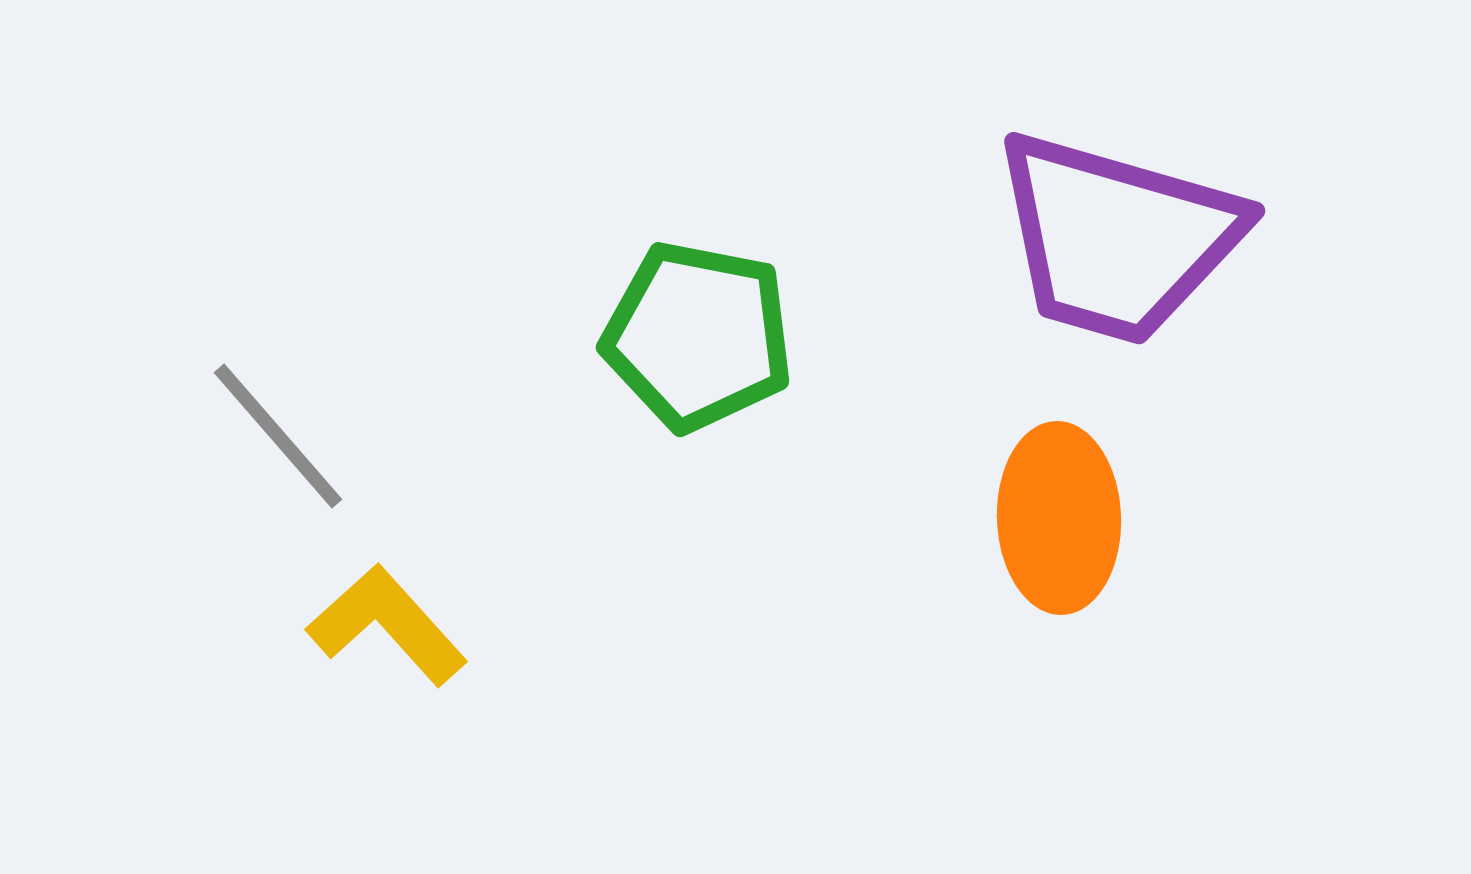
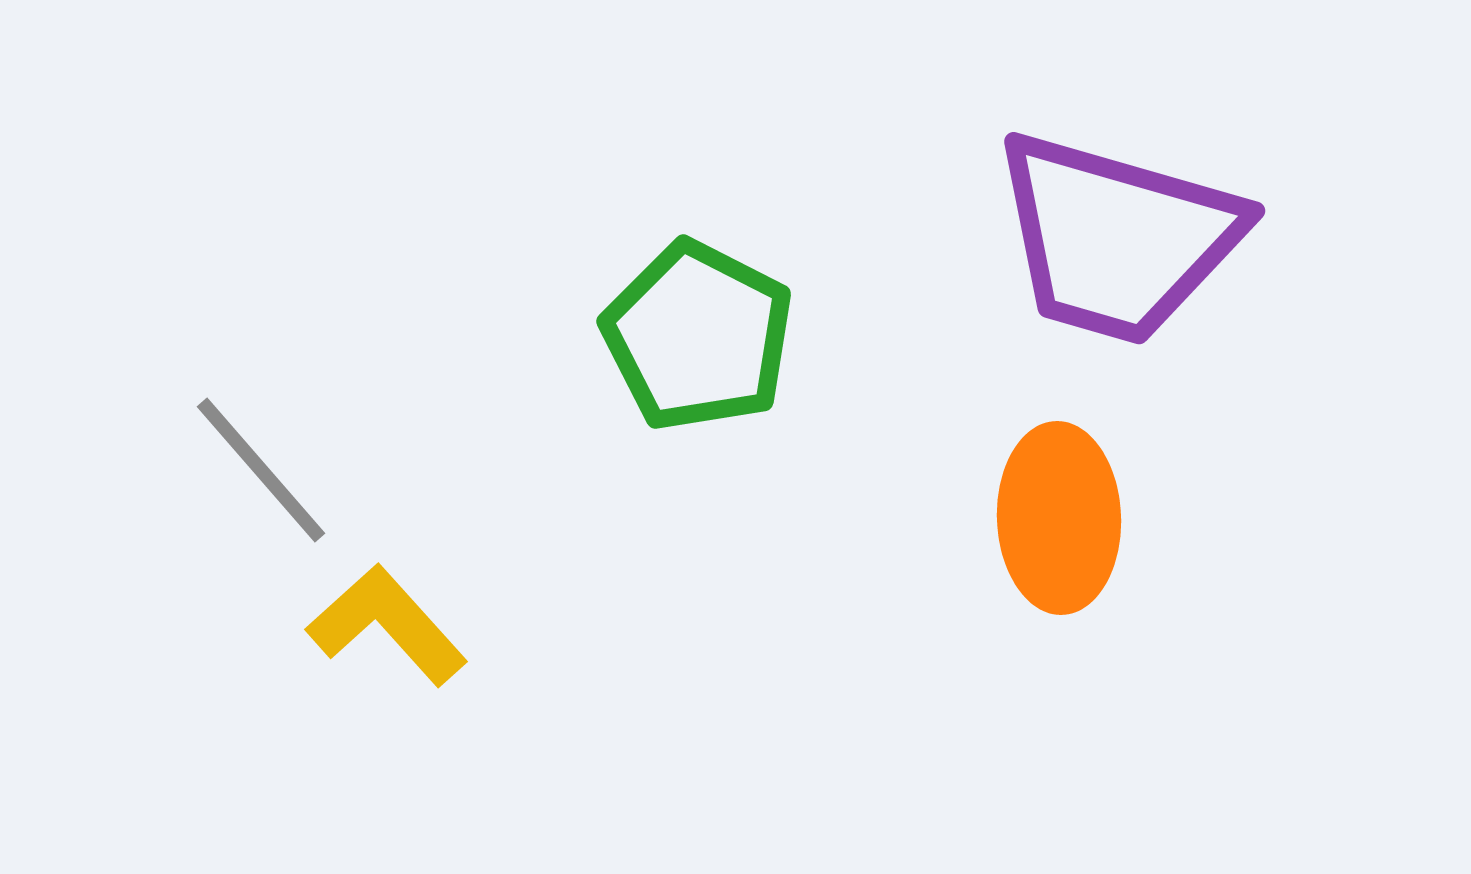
green pentagon: rotated 16 degrees clockwise
gray line: moved 17 px left, 34 px down
